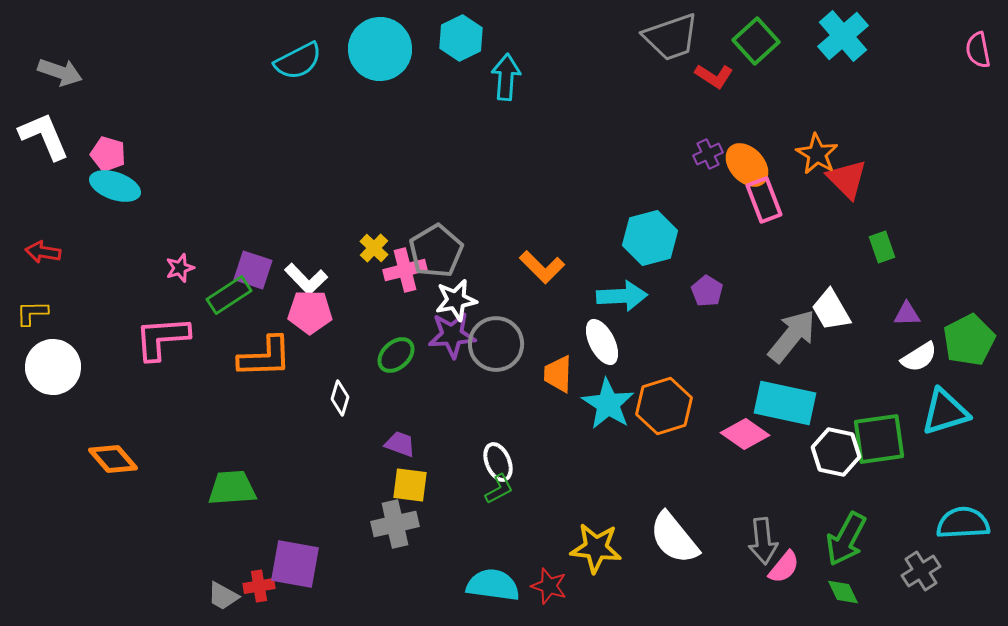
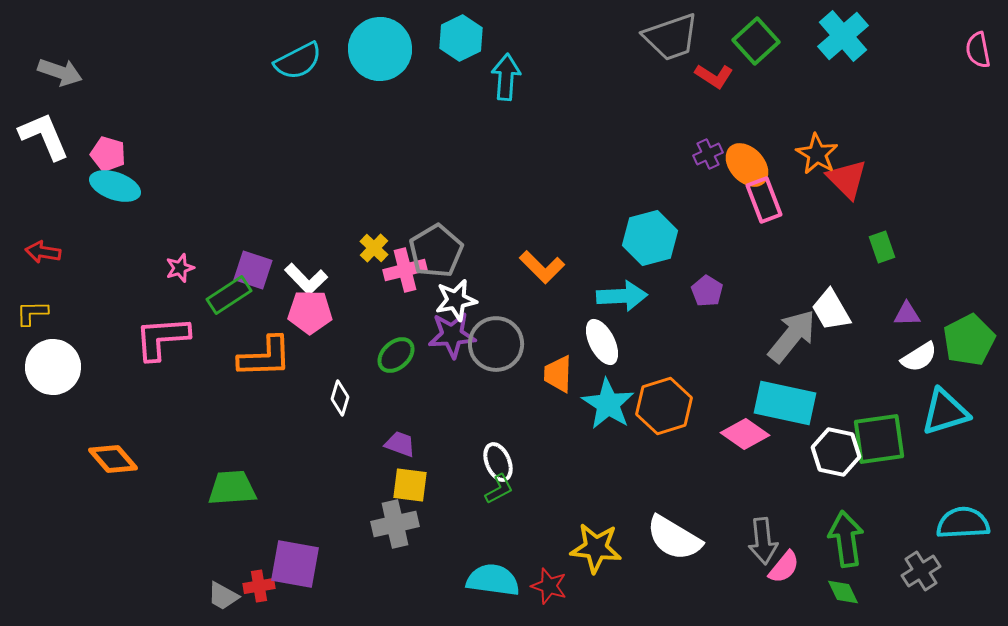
white semicircle at (674, 538): rotated 20 degrees counterclockwise
green arrow at (846, 539): rotated 144 degrees clockwise
cyan semicircle at (493, 585): moved 5 px up
